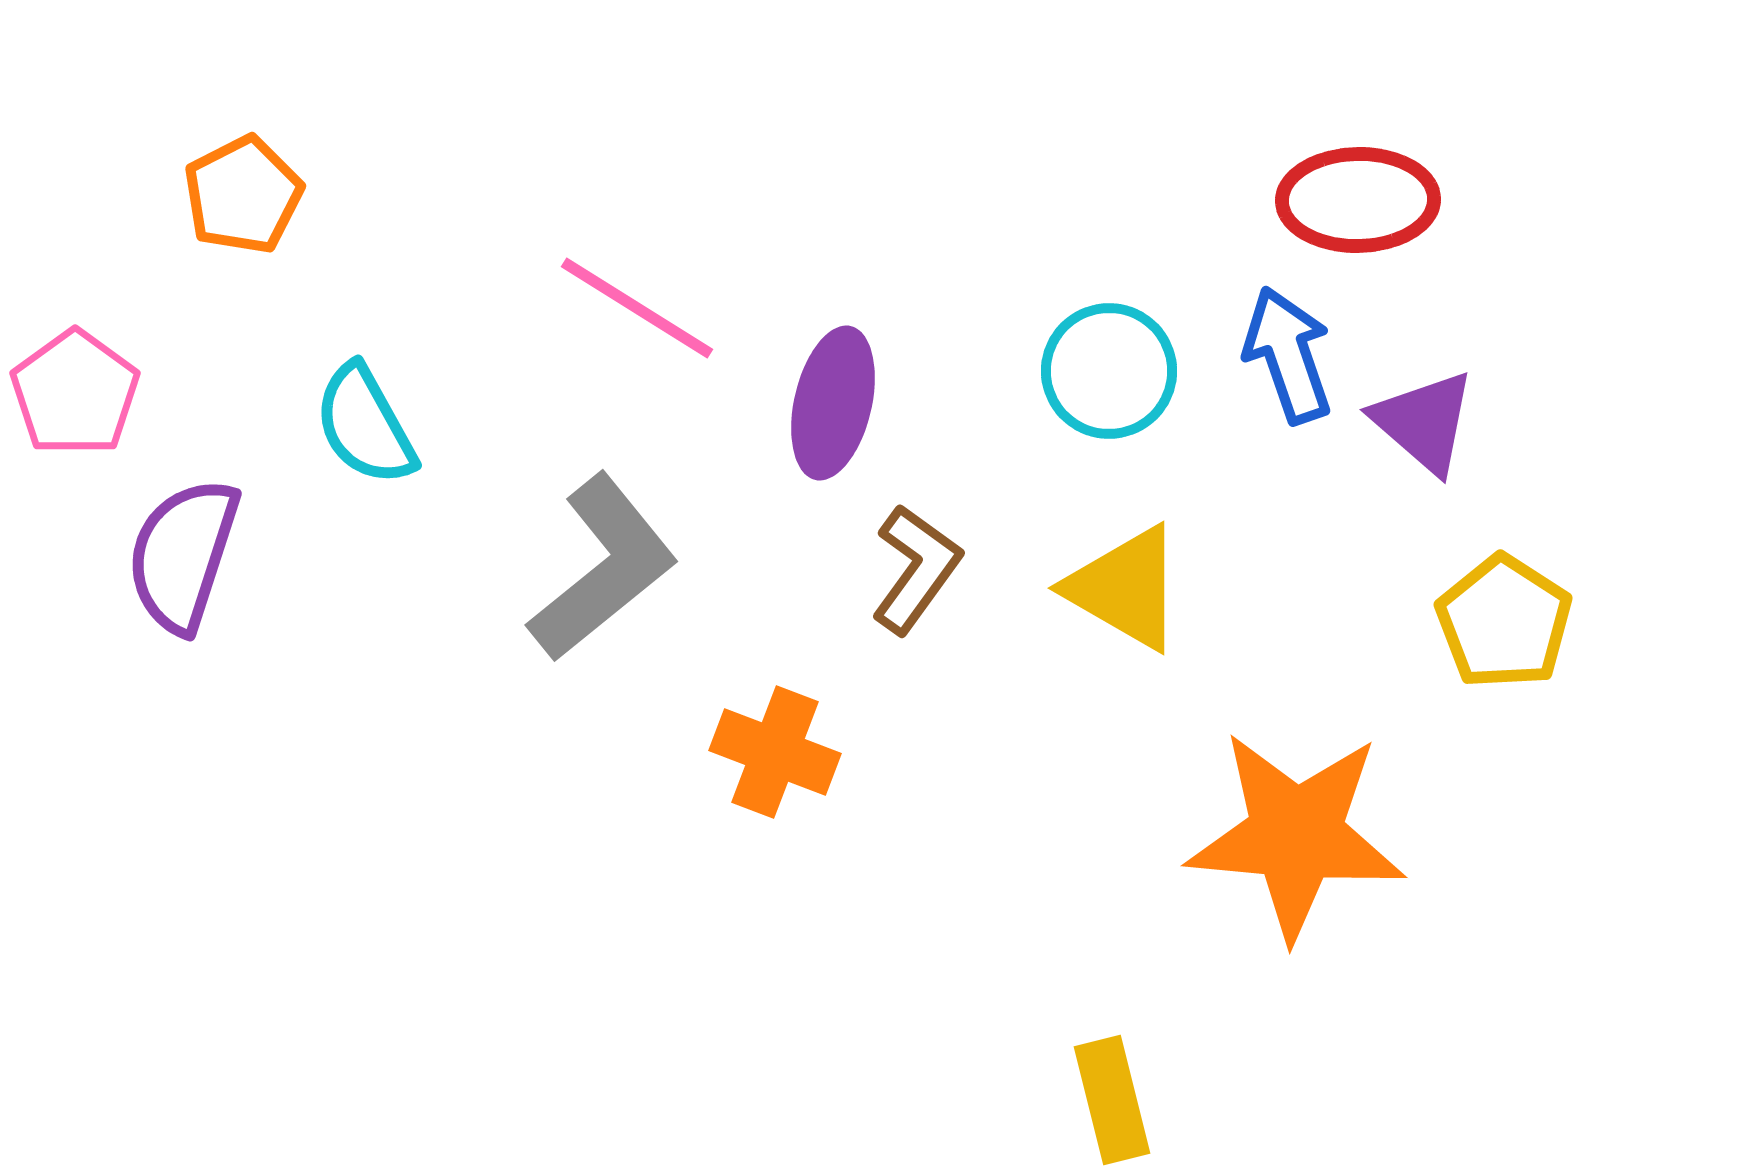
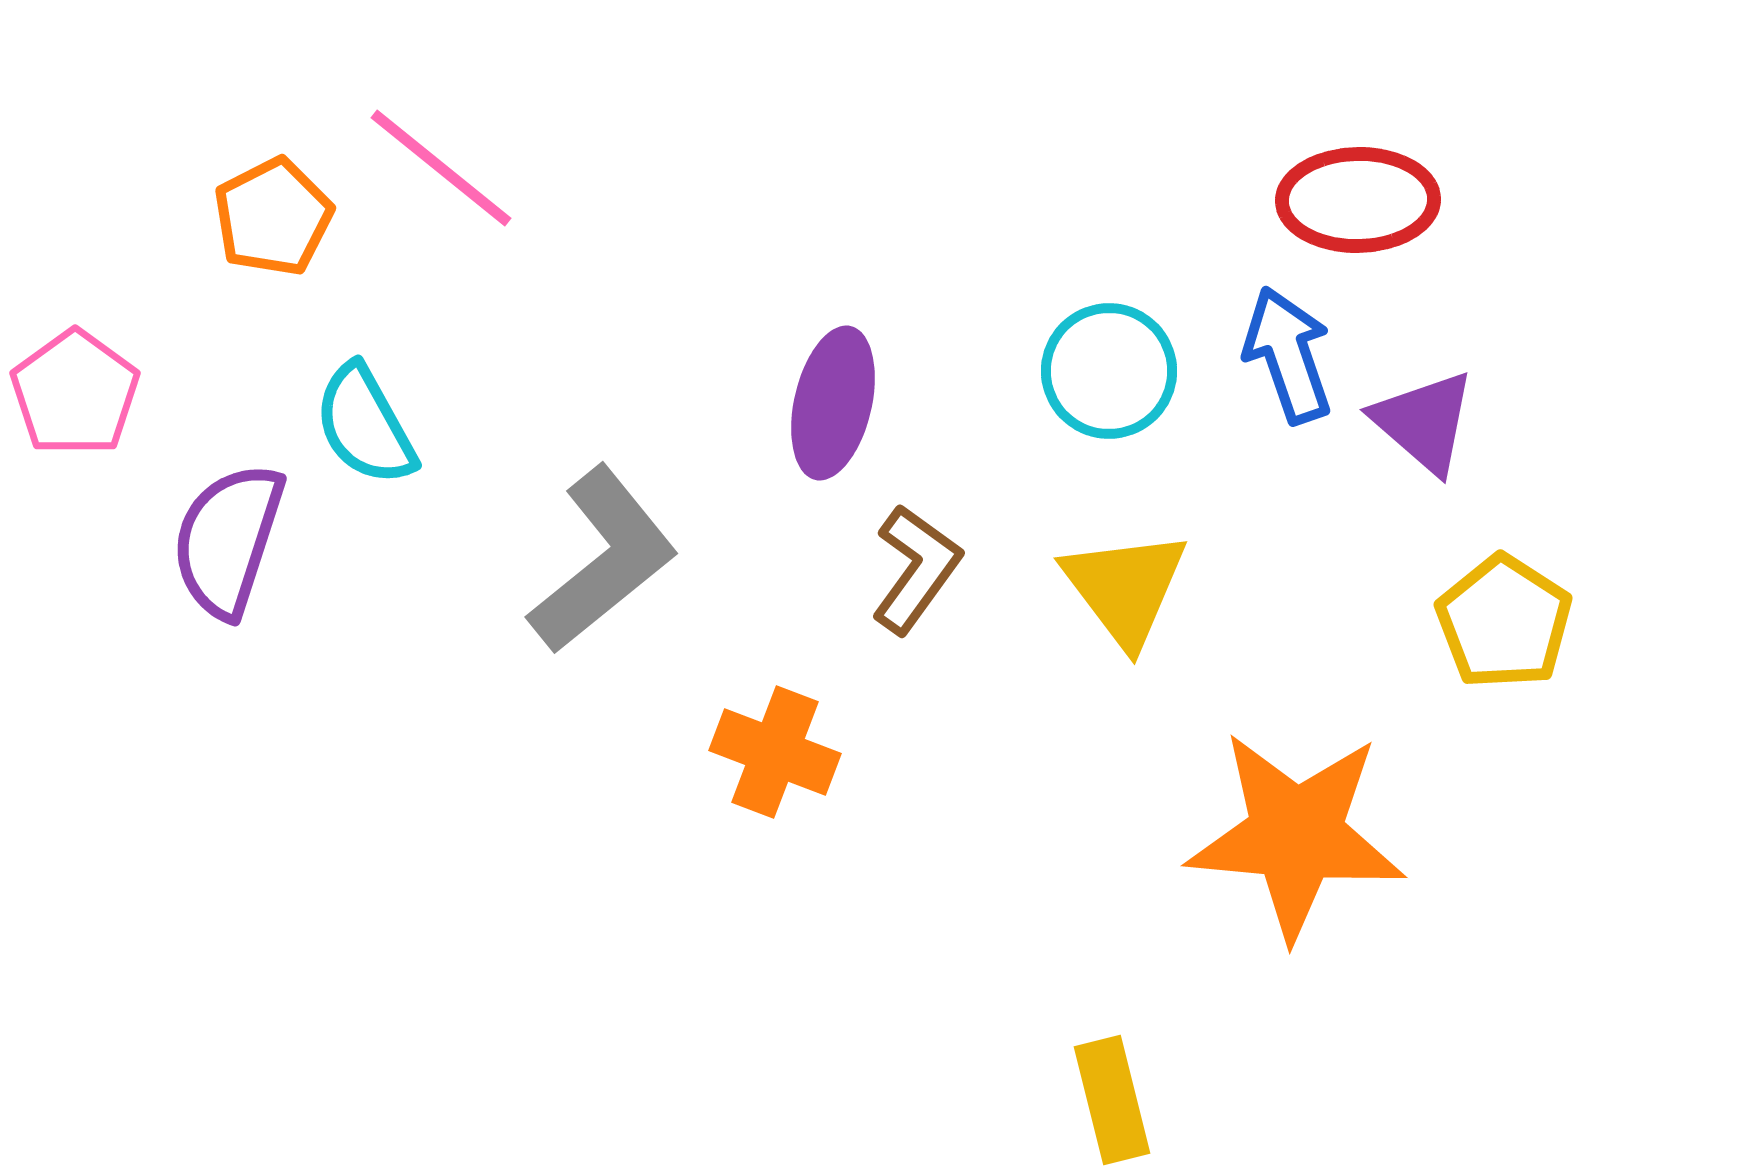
orange pentagon: moved 30 px right, 22 px down
pink line: moved 196 px left, 140 px up; rotated 7 degrees clockwise
purple semicircle: moved 45 px right, 15 px up
gray L-shape: moved 8 px up
yellow triangle: rotated 23 degrees clockwise
